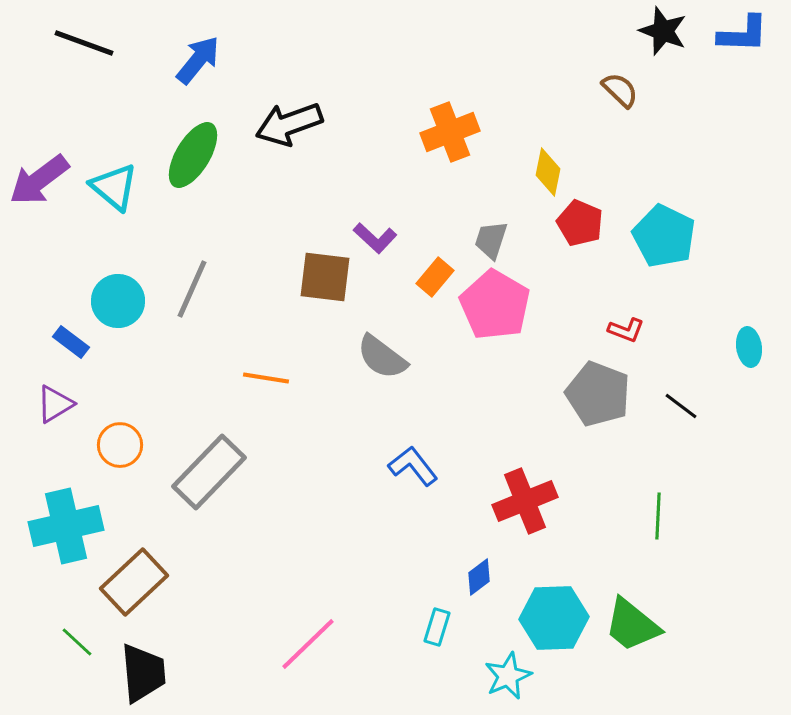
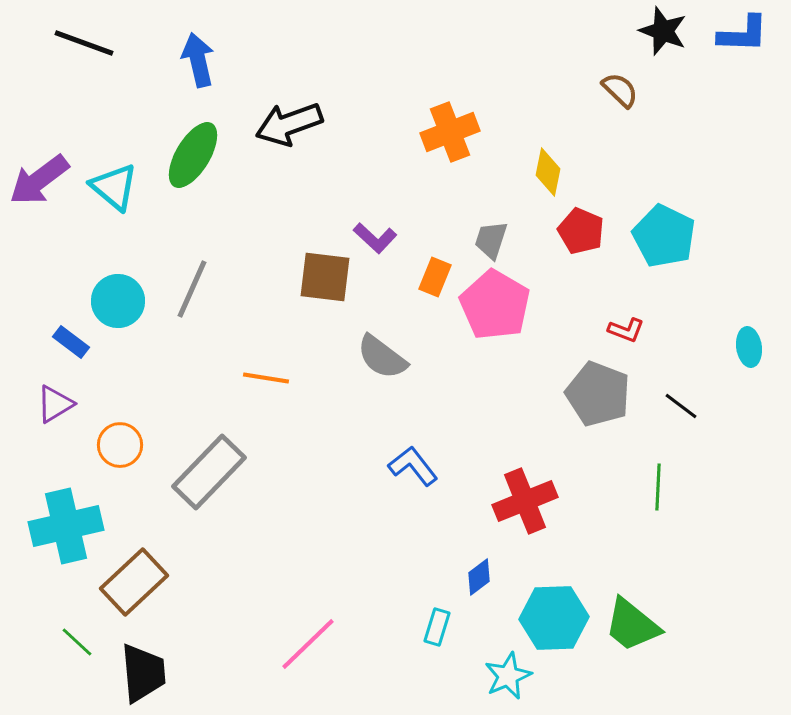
blue arrow at (198, 60): rotated 52 degrees counterclockwise
red pentagon at (580, 223): moved 1 px right, 8 px down
orange rectangle at (435, 277): rotated 18 degrees counterclockwise
green line at (658, 516): moved 29 px up
